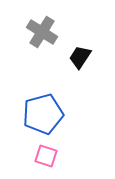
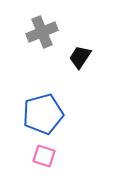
gray cross: rotated 36 degrees clockwise
pink square: moved 2 px left
